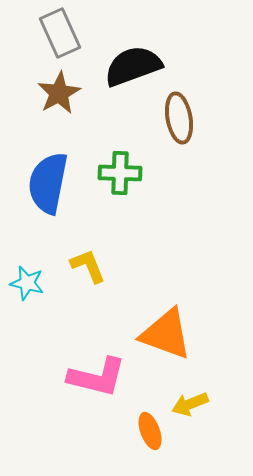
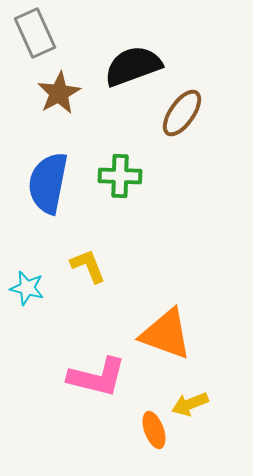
gray rectangle: moved 25 px left
brown ellipse: moved 3 px right, 5 px up; rotated 45 degrees clockwise
green cross: moved 3 px down
cyan star: moved 5 px down
orange ellipse: moved 4 px right, 1 px up
